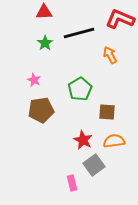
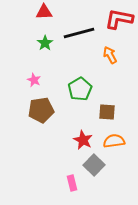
red L-shape: moved 1 px left; rotated 12 degrees counterclockwise
gray square: rotated 10 degrees counterclockwise
